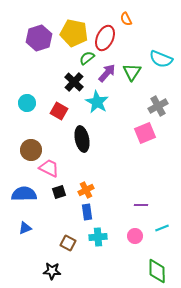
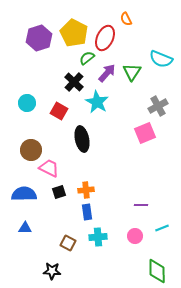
yellow pentagon: rotated 16 degrees clockwise
orange cross: rotated 21 degrees clockwise
blue triangle: rotated 24 degrees clockwise
